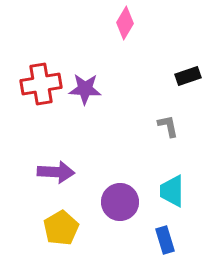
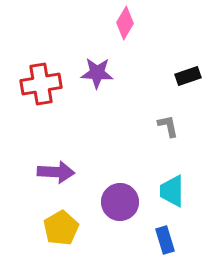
purple star: moved 12 px right, 16 px up
